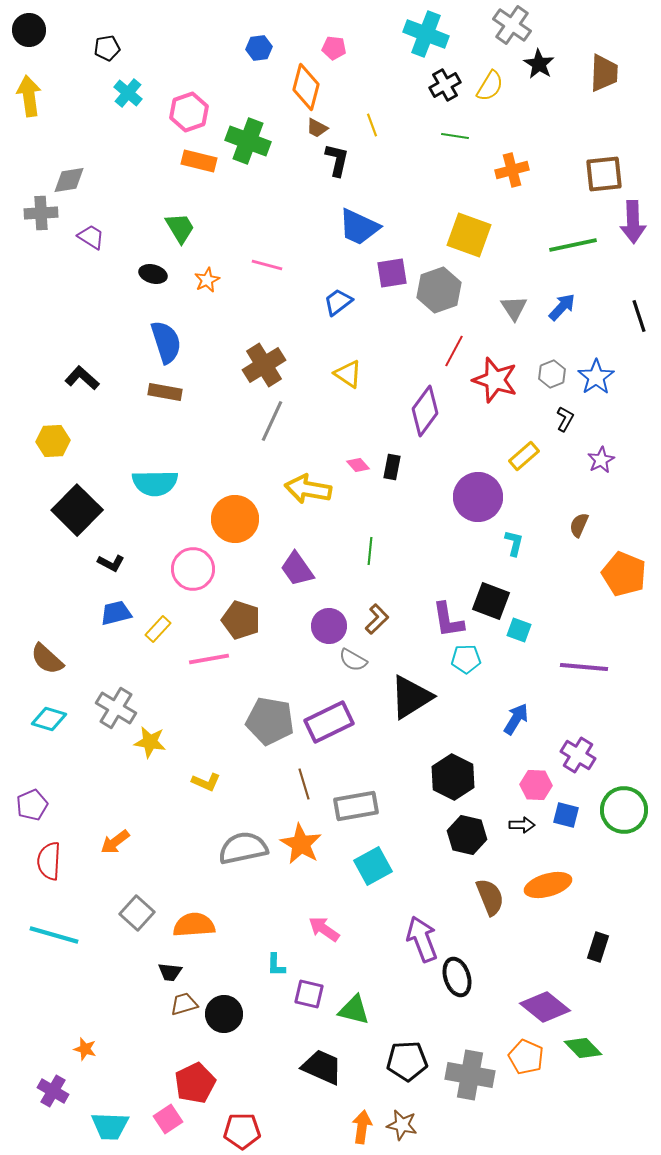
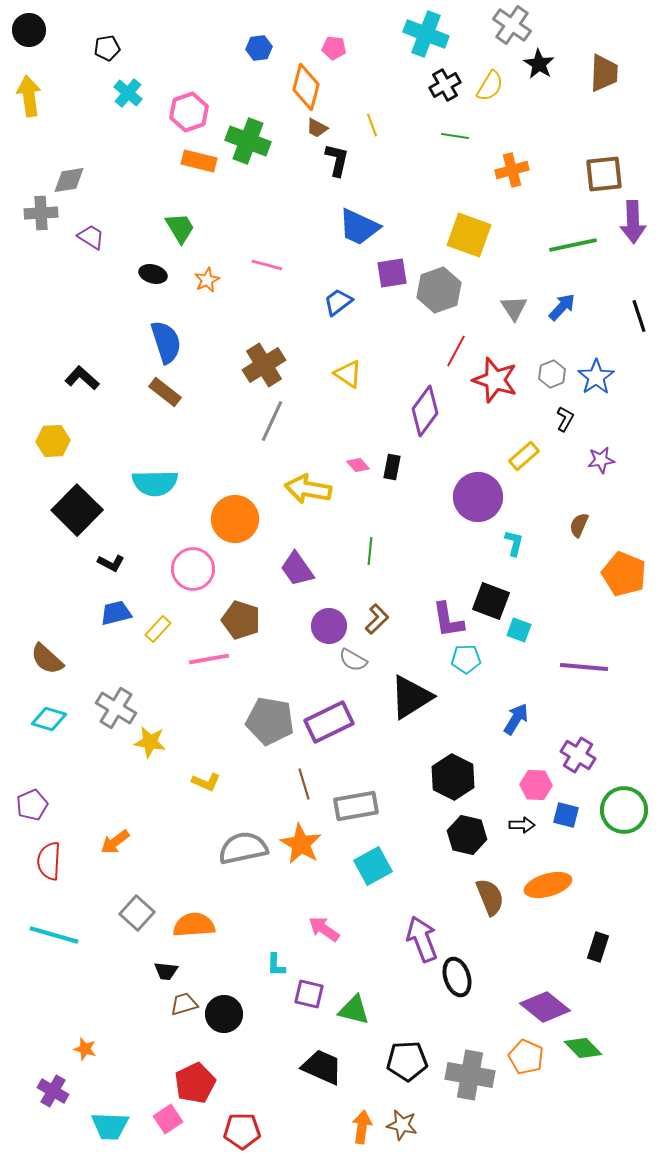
red line at (454, 351): moved 2 px right
brown rectangle at (165, 392): rotated 28 degrees clockwise
purple star at (601, 460): rotated 20 degrees clockwise
black trapezoid at (170, 972): moved 4 px left, 1 px up
